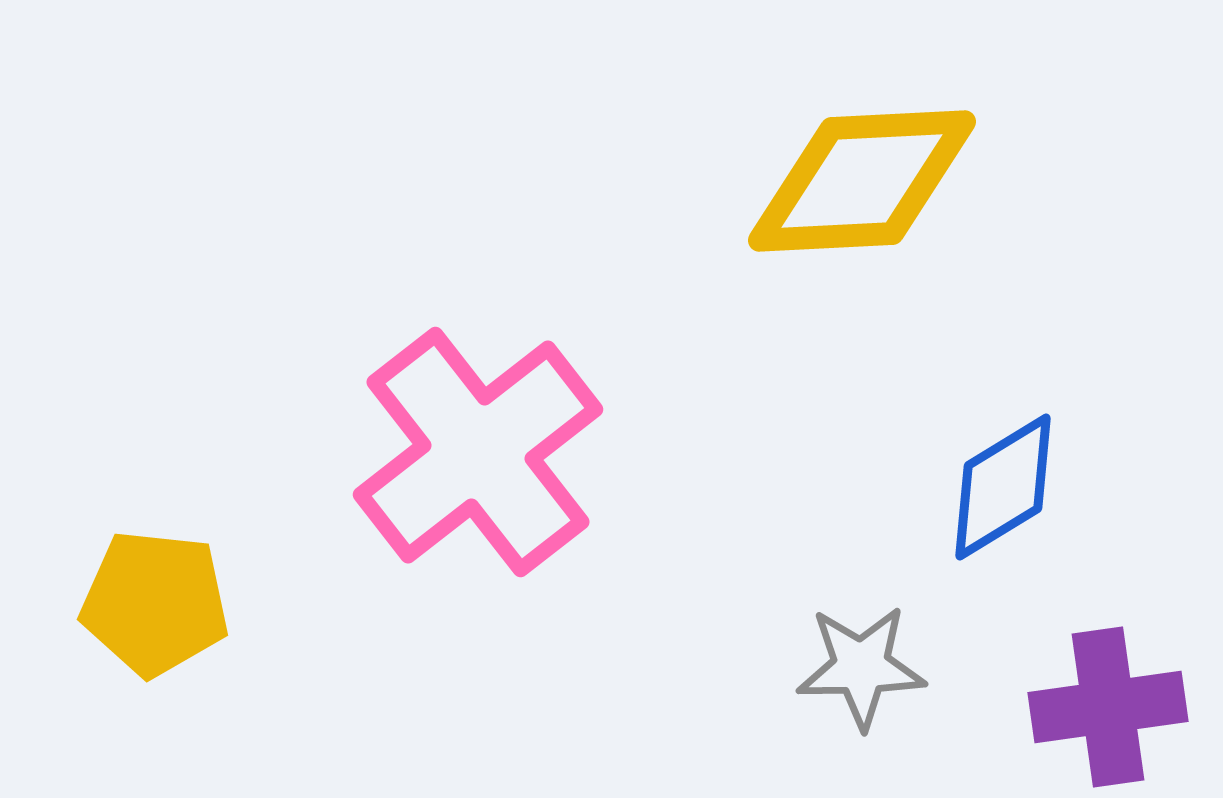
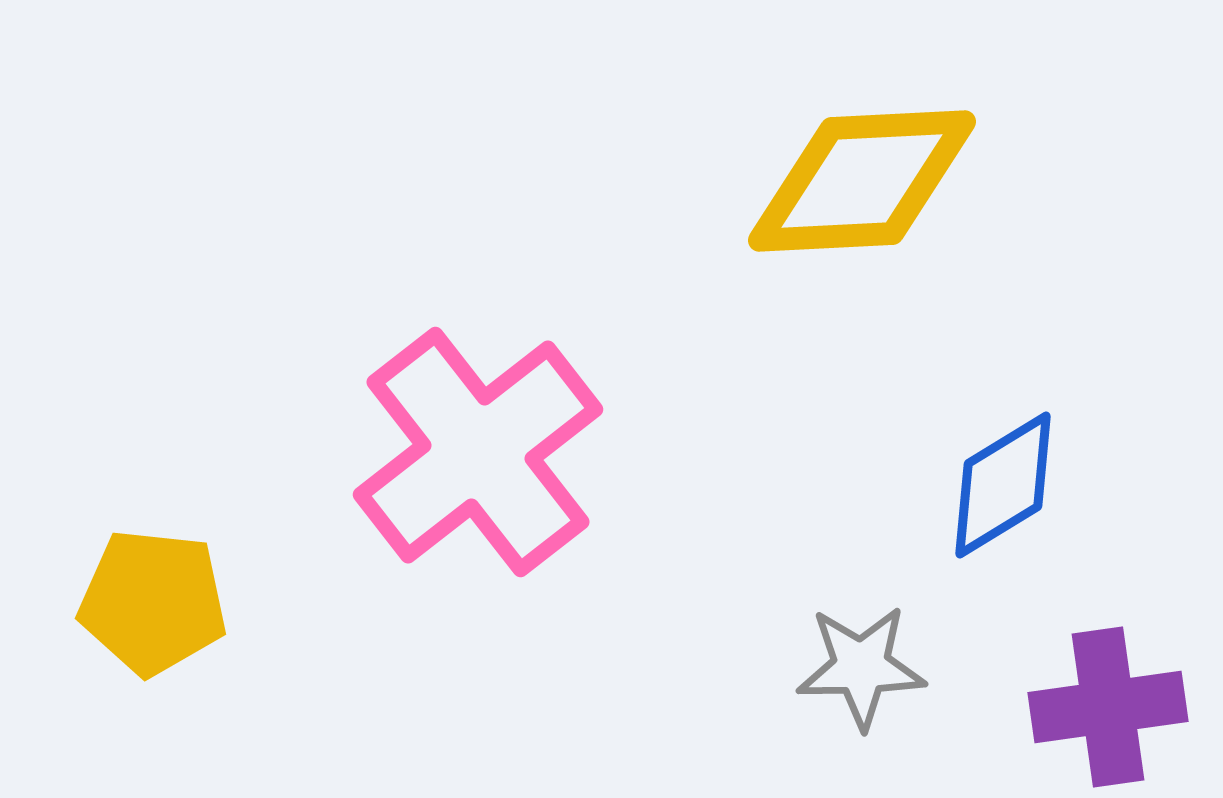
blue diamond: moved 2 px up
yellow pentagon: moved 2 px left, 1 px up
